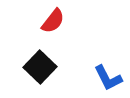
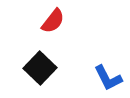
black square: moved 1 px down
